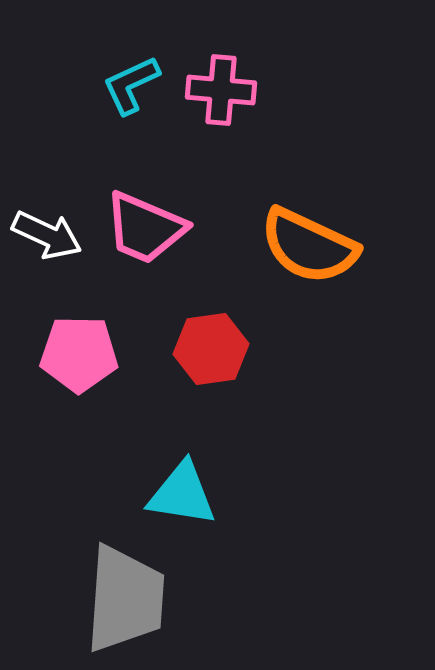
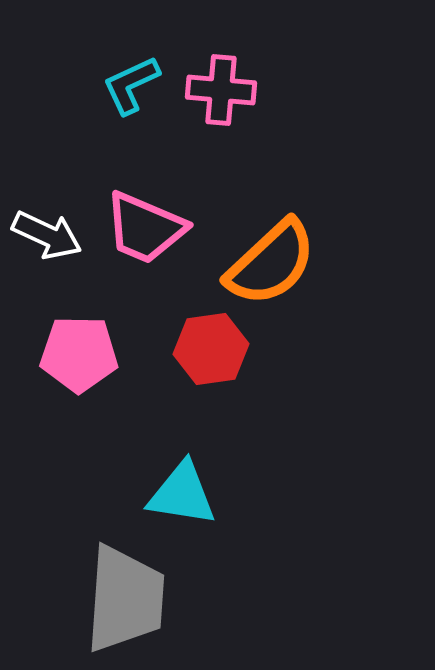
orange semicircle: moved 38 px left, 17 px down; rotated 68 degrees counterclockwise
